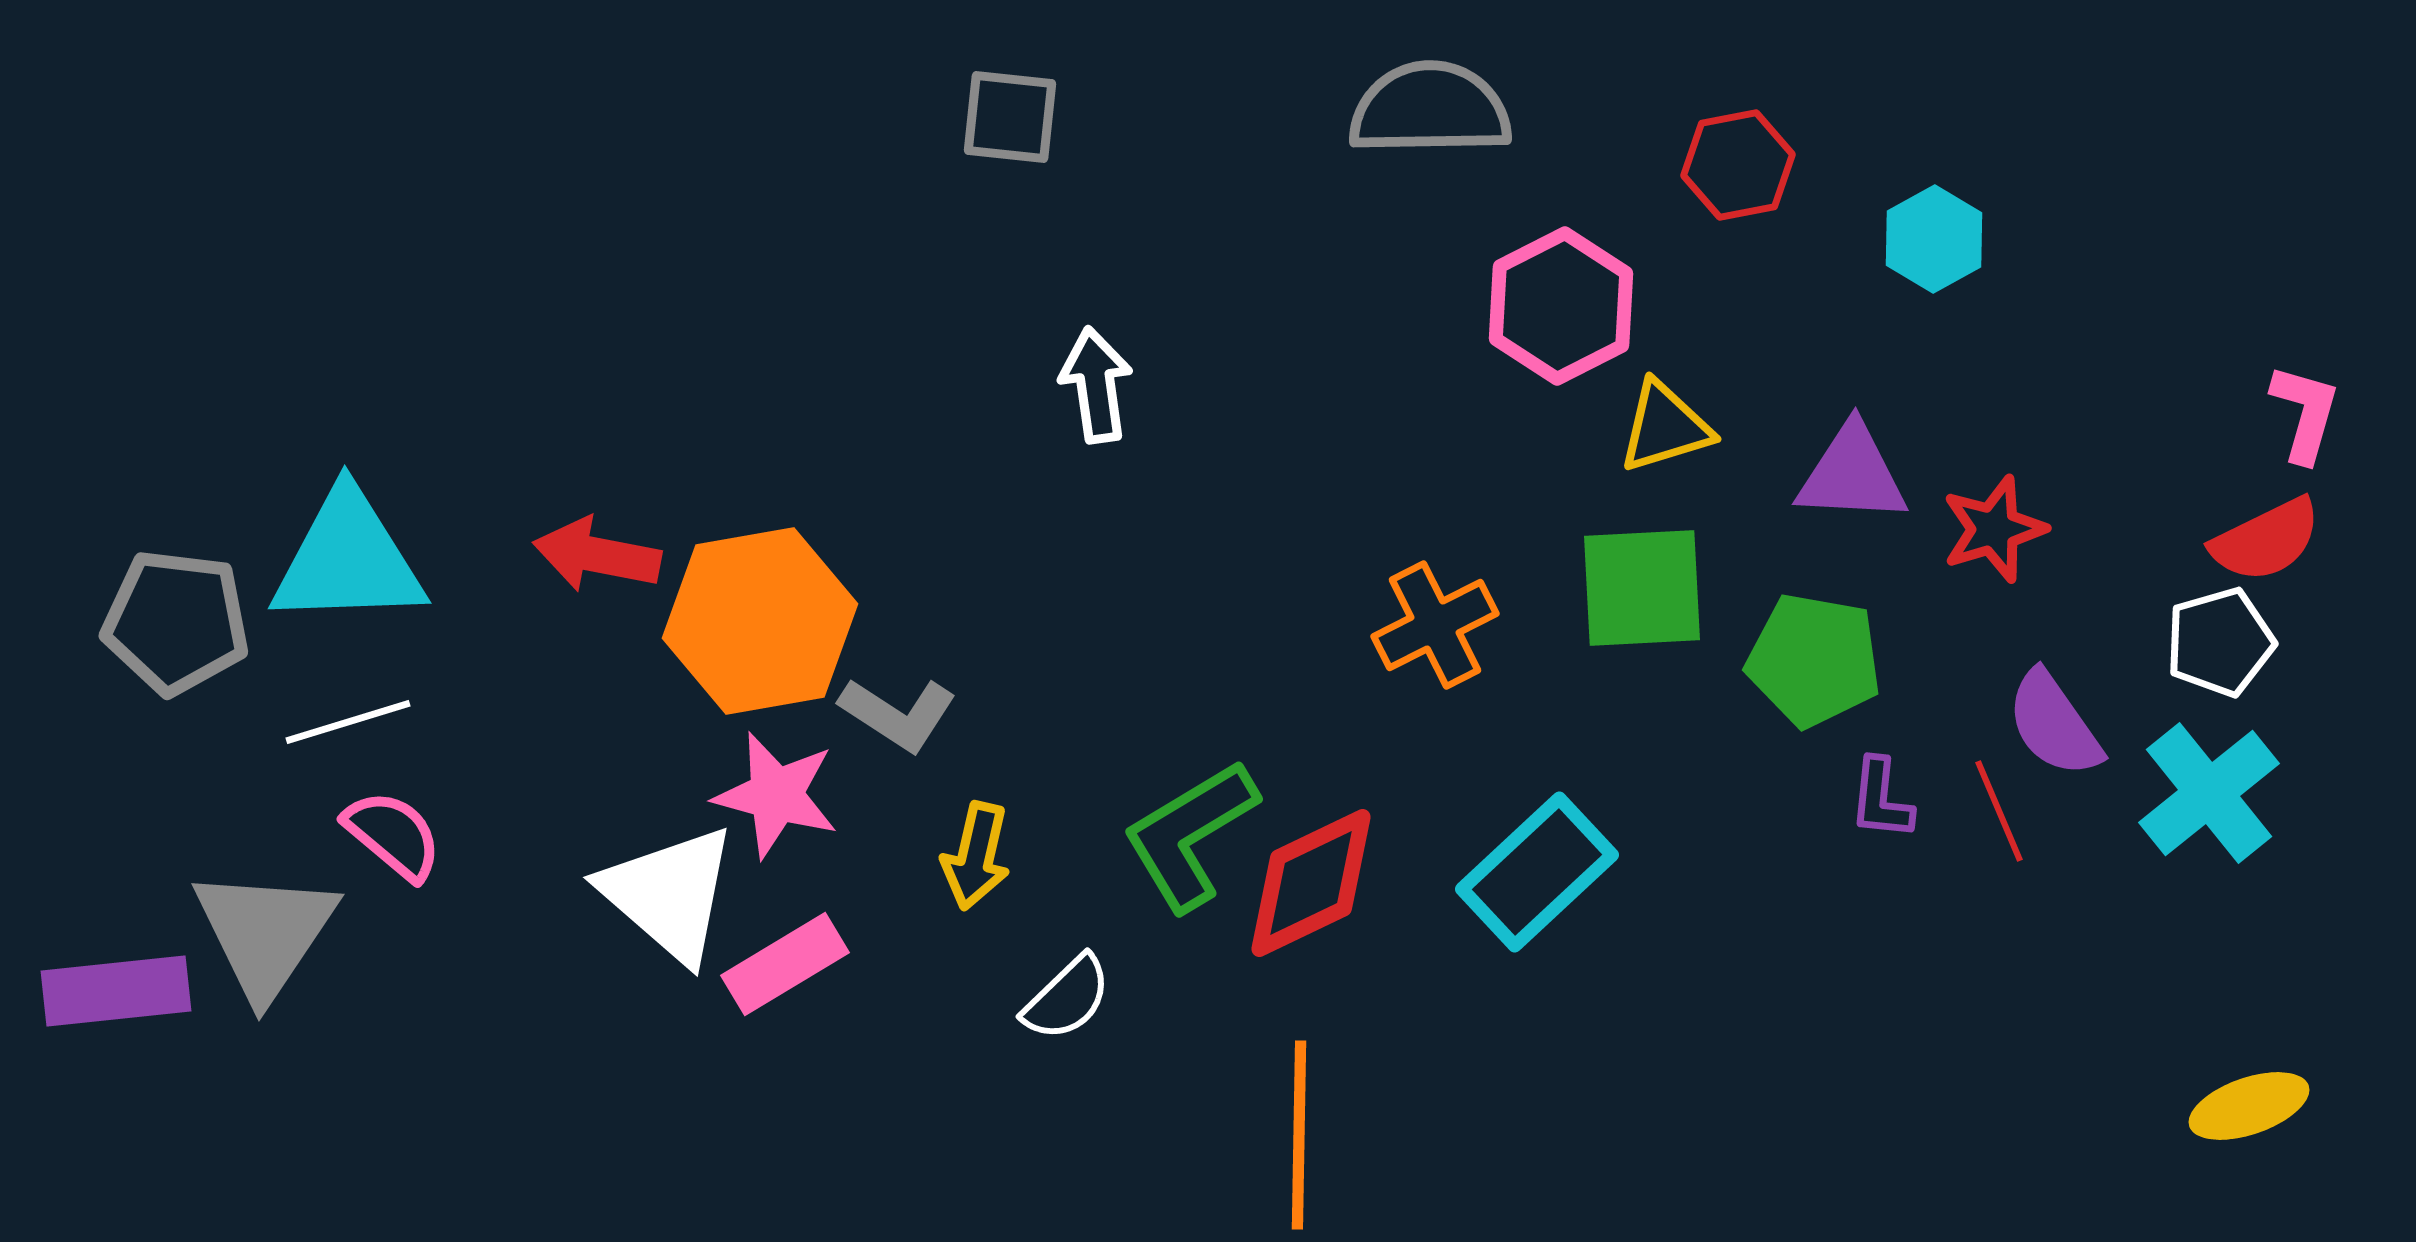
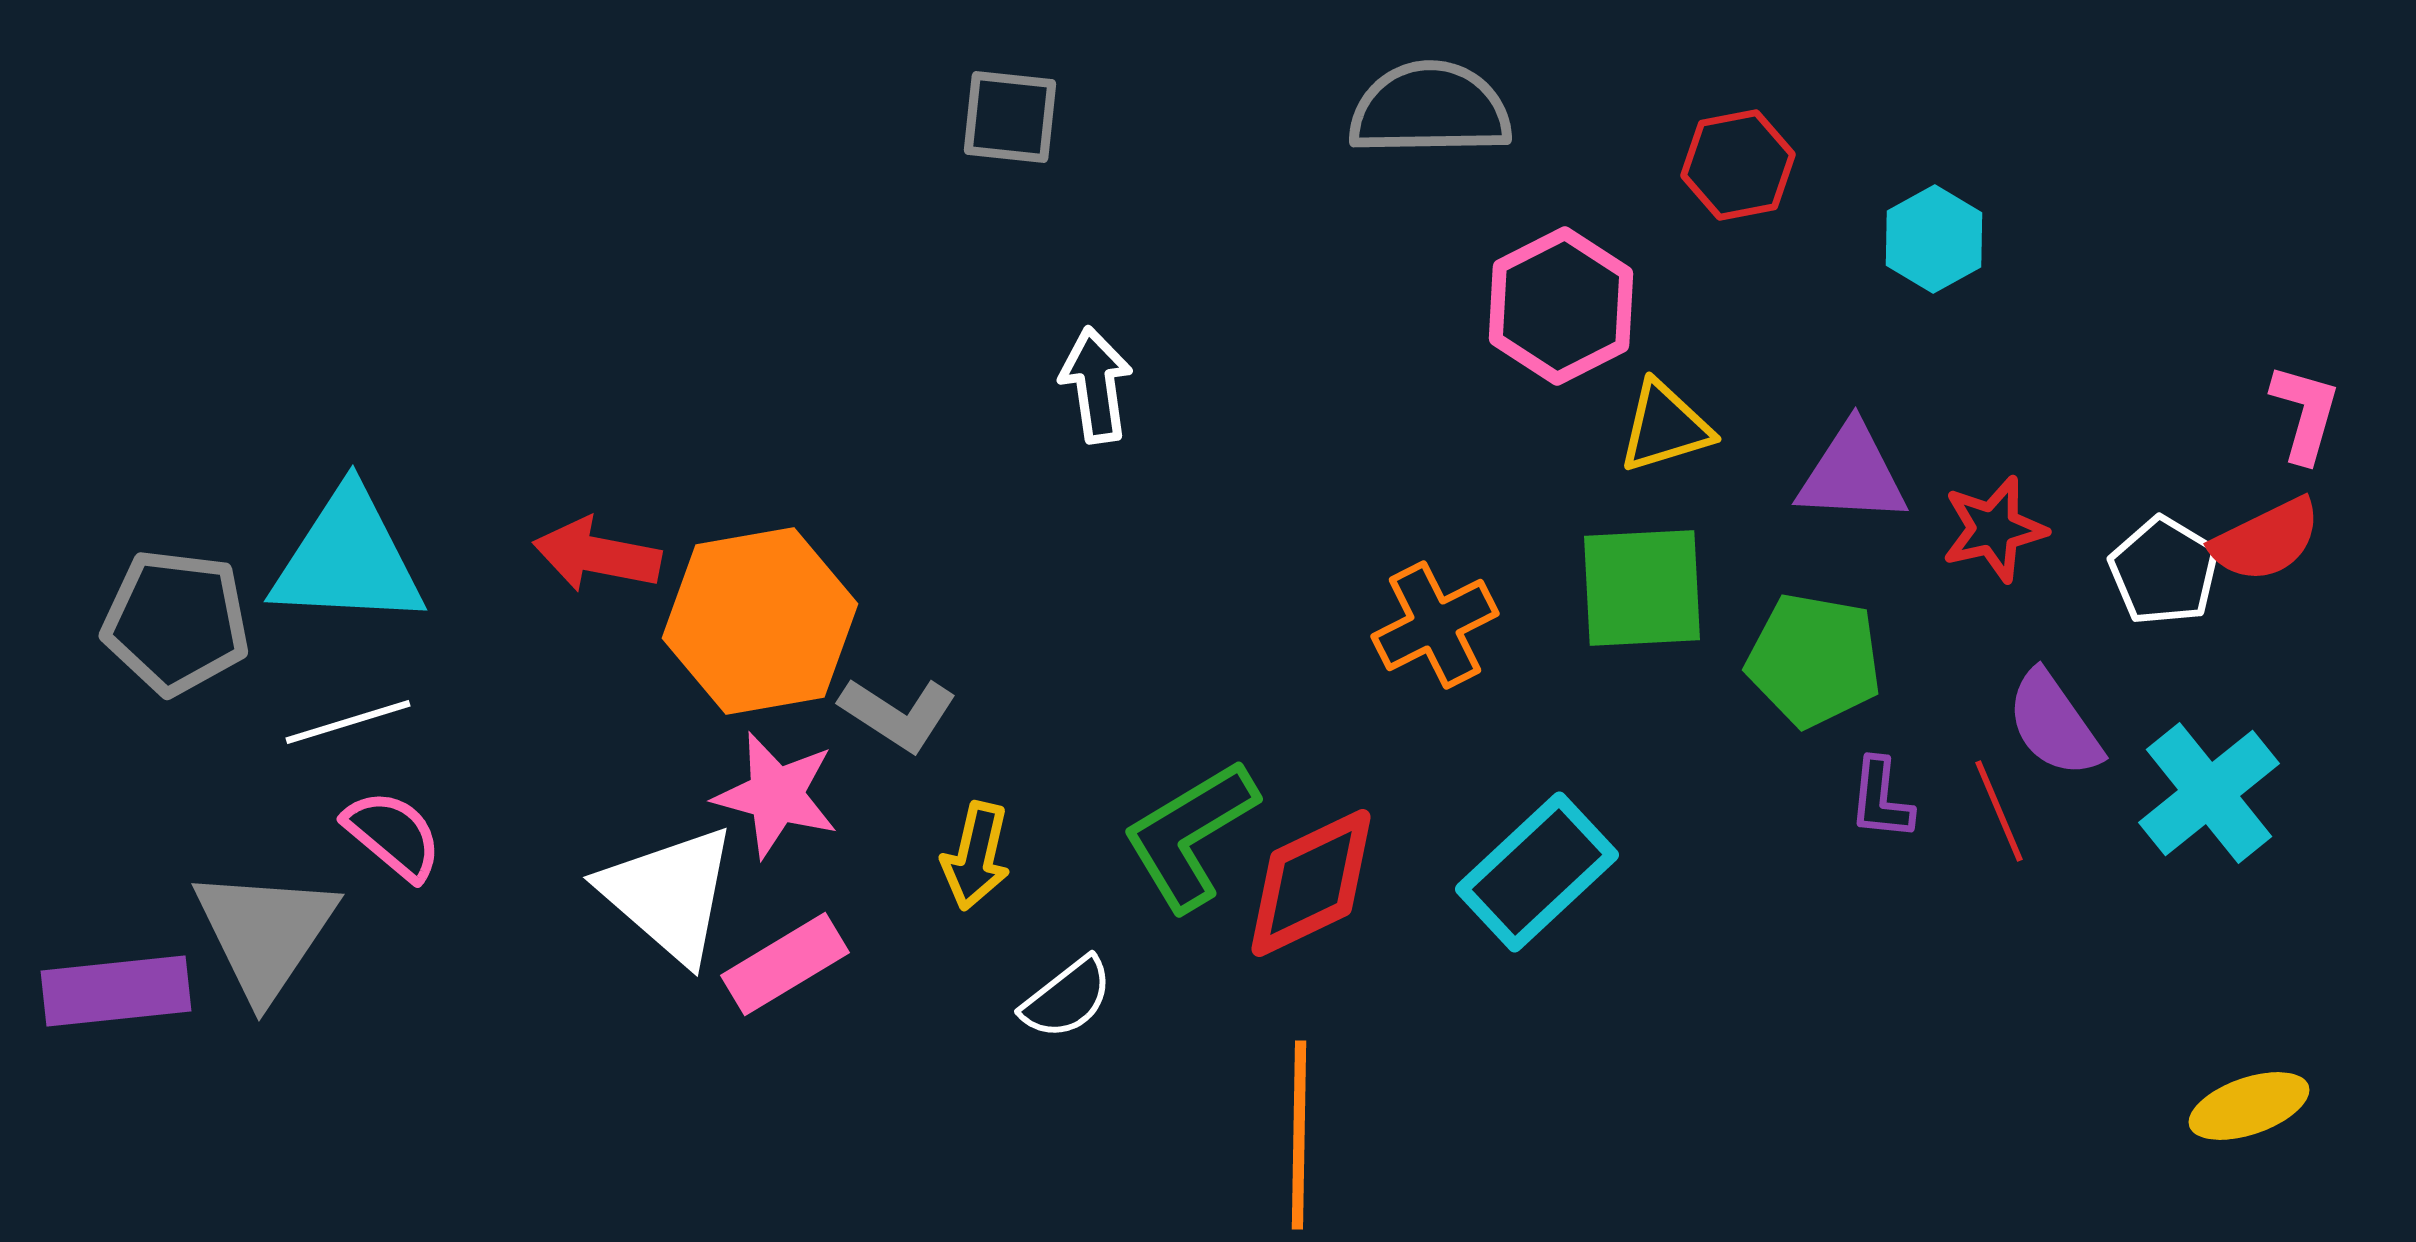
red star: rotated 4 degrees clockwise
cyan triangle: rotated 5 degrees clockwise
white pentagon: moved 56 px left, 71 px up; rotated 25 degrees counterclockwise
white semicircle: rotated 6 degrees clockwise
